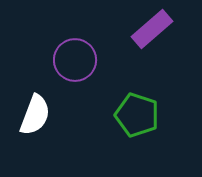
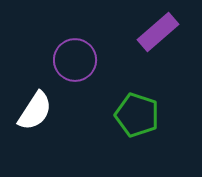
purple rectangle: moved 6 px right, 3 px down
white semicircle: moved 4 px up; rotated 12 degrees clockwise
